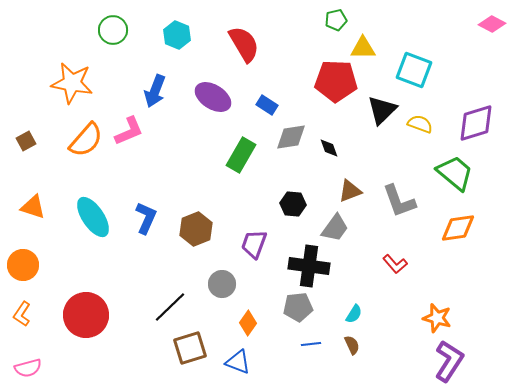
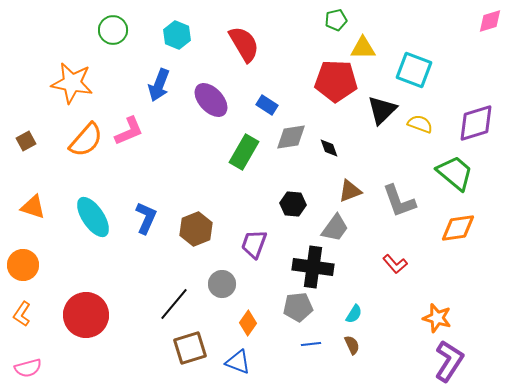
pink diamond at (492, 24): moved 2 px left, 3 px up; rotated 44 degrees counterclockwise
blue arrow at (155, 91): moved 4 px right, 6 px up
purple ellipse at (213, 97): moved 2 px left, 3 px down; rotated 15 degrees clockwise
green rectangle at (241, 155): moved 3 px right, 3 px up
black cross at (309, 266): moved 4 px right, 1 px down
black line at (170, 307): moved 4 px right, 3 px up; rotated 6 degrees counterclockwise
